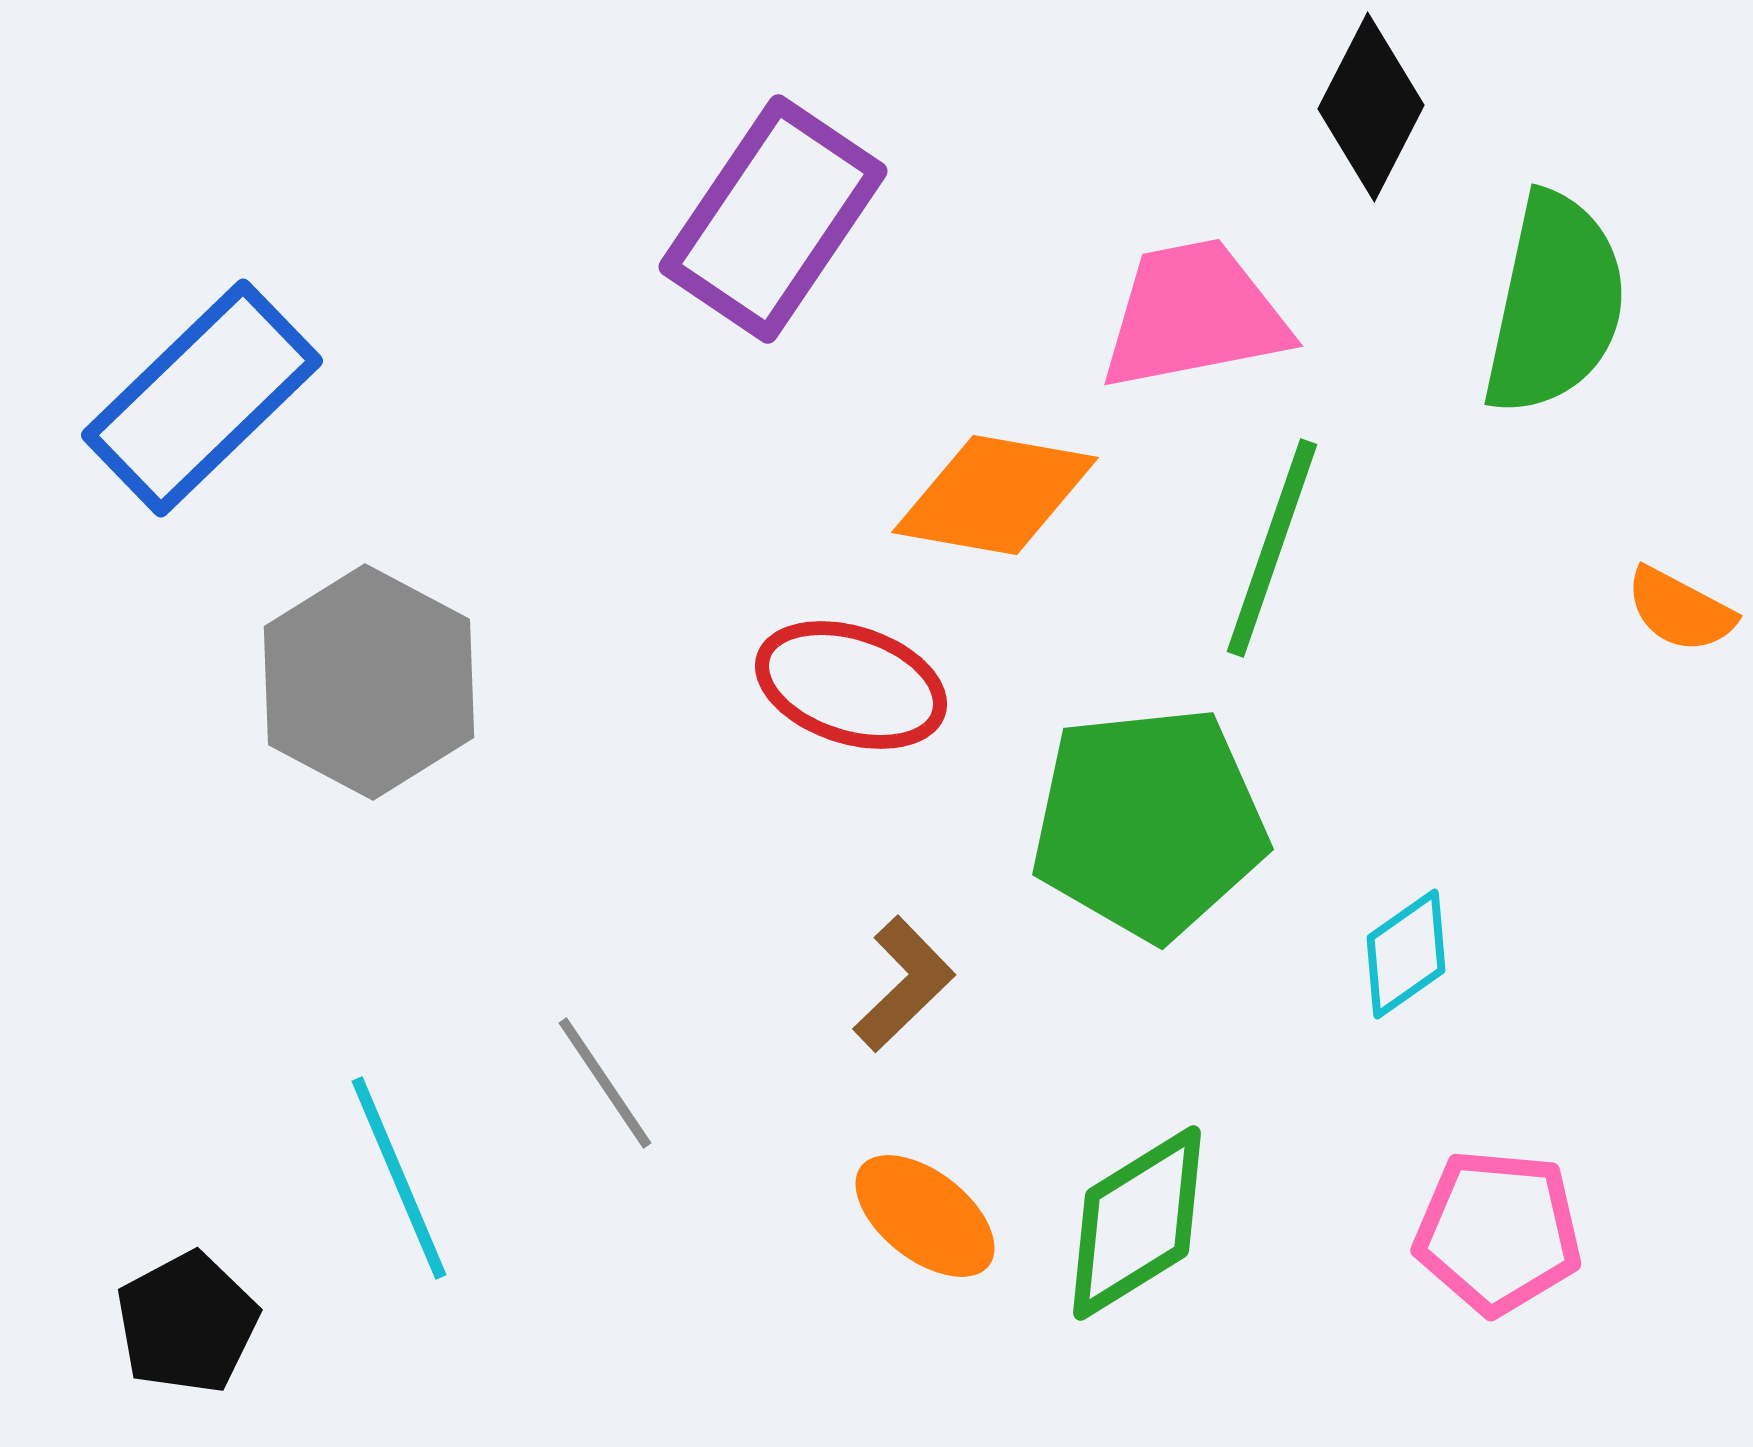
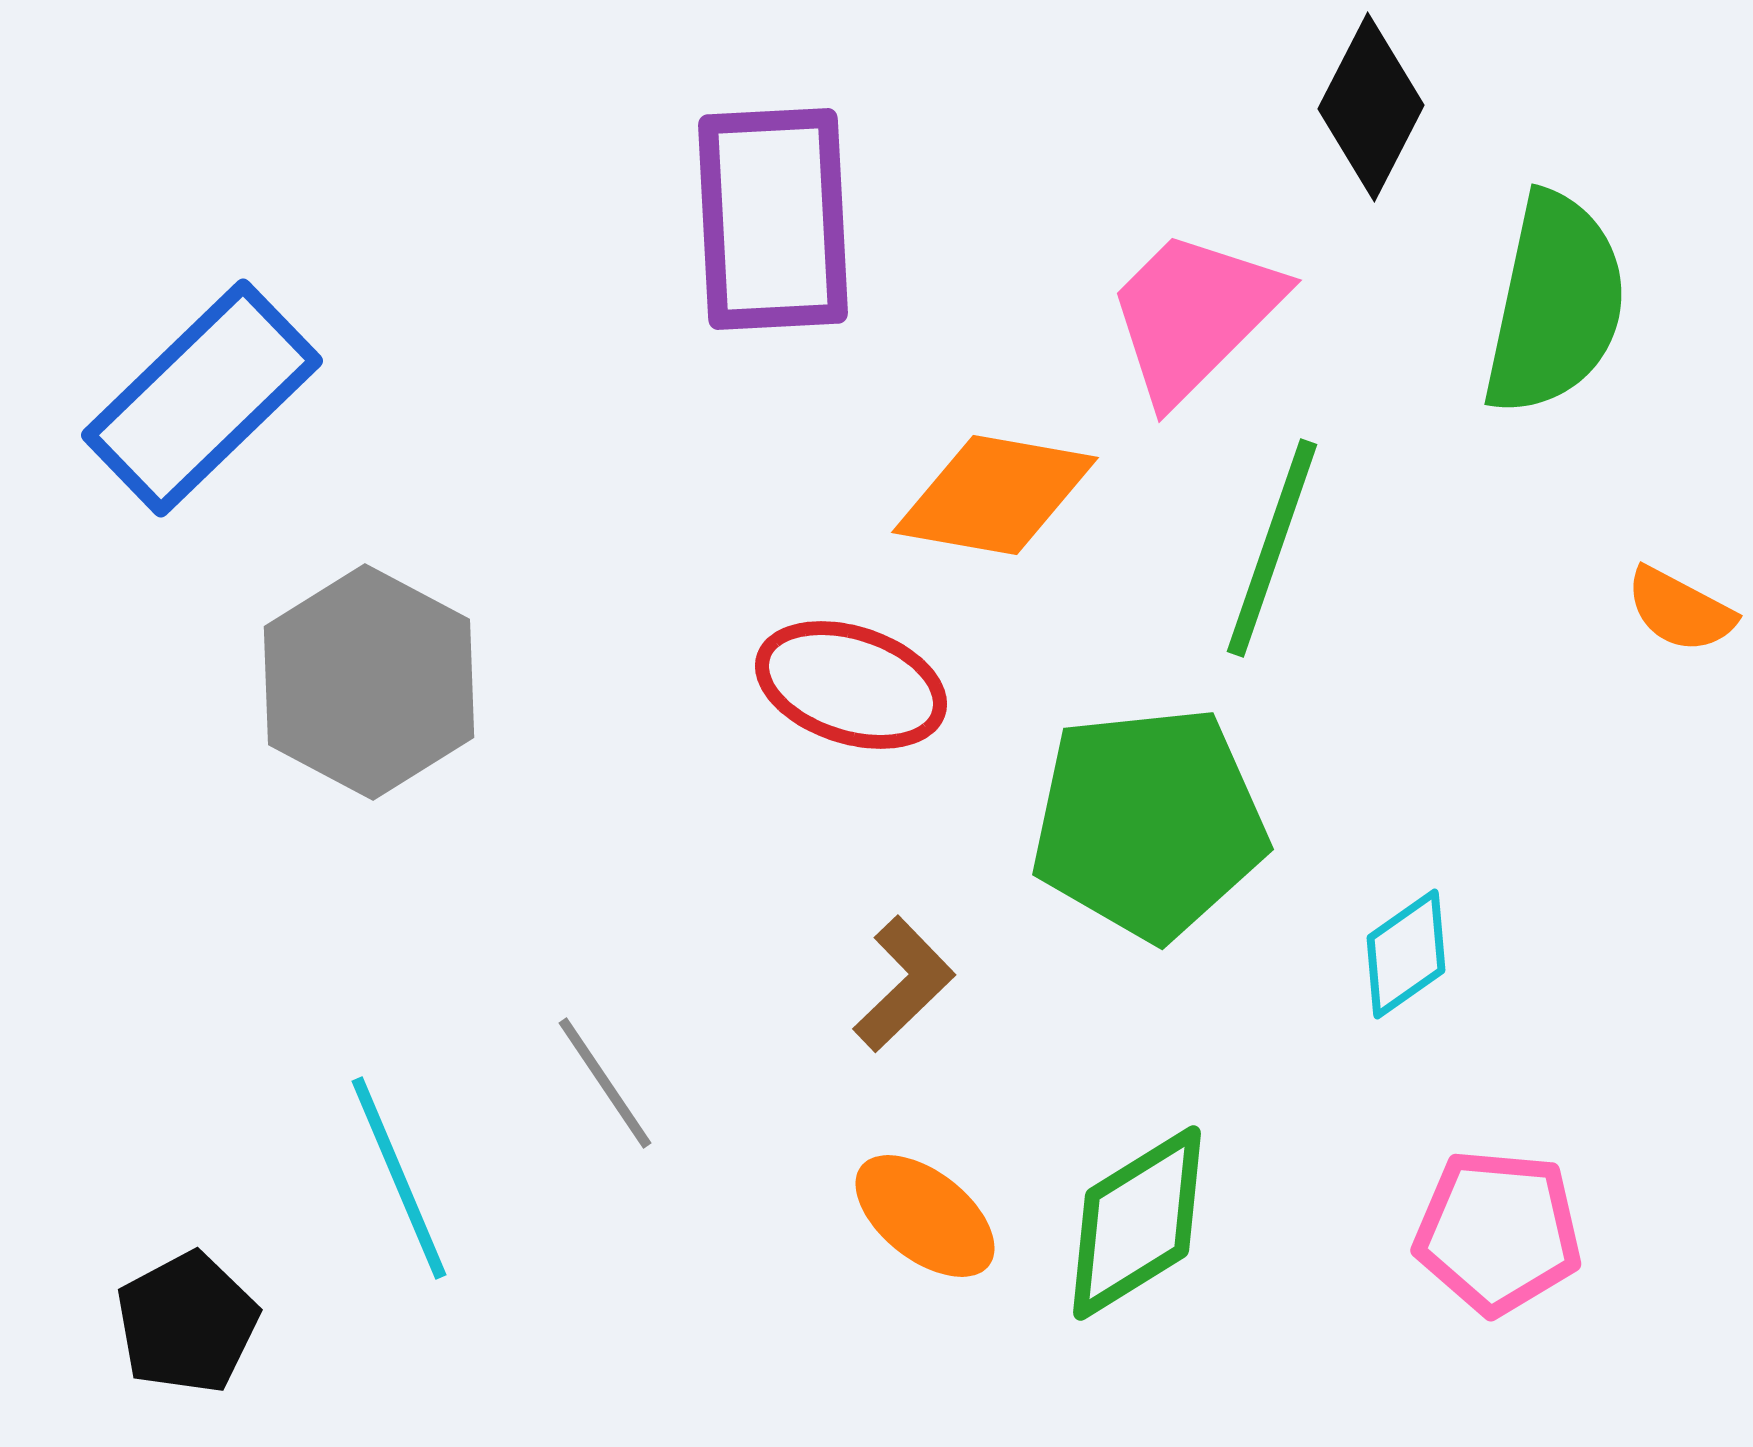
purple rectangle: rotated 37 degrees counterclockwise
pink trapezoid: rotated 34 degrees counterclockwise
